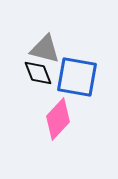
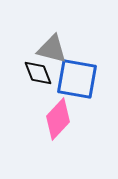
gray triangle: moved 7 px right
blue square: moved 2 px down
